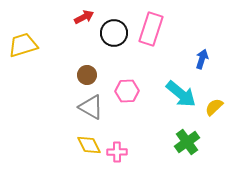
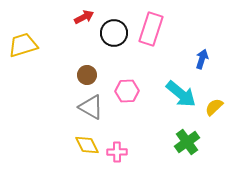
yellow diamond: moved 2 px left
